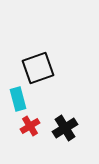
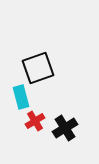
cyan rectangle: moved 3 px right, 2 px up
red cross: moved 5 px right, 5 px up
